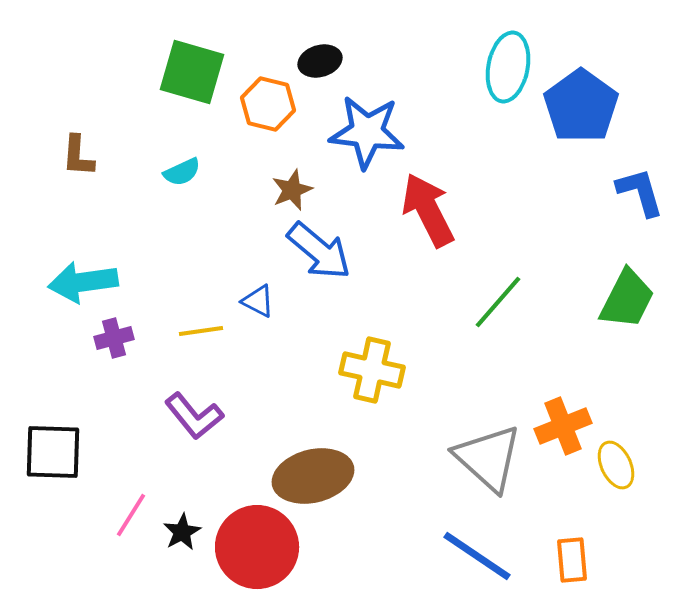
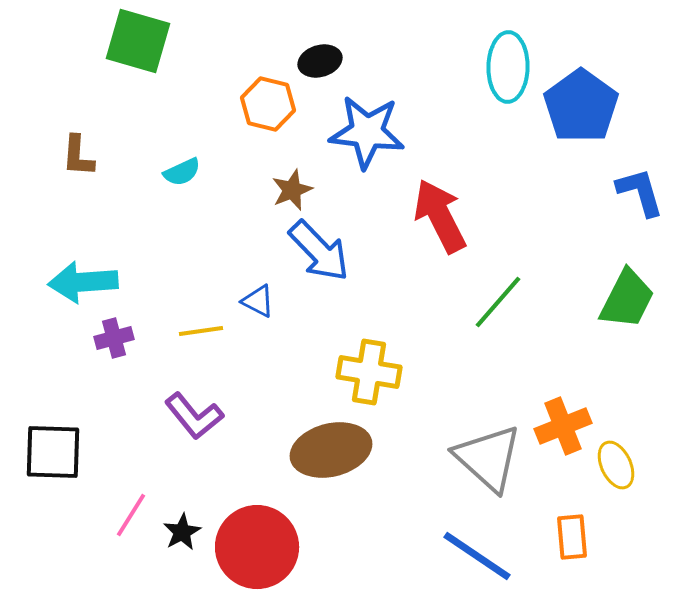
cyan ellipse: rotated 10 degrees counterclockwise
green square: moved 54 px left, 31 px up
red arrow: moved 12 px right, 6 px down
blue arrow: rotated 6 degrees clockwise
cyan arrow: rotated 4 degrees clockwise
yellow cross: moved 3 px left, 2 px down; rotated 4 degrees counterclockwise
brown ellipse: moved 18 px right, 26 px up
orange rectangle: moved 23 px up
